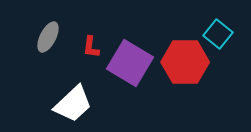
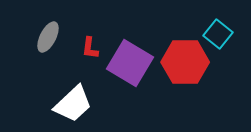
red L-shape: moved 1 px left, 1 px down
